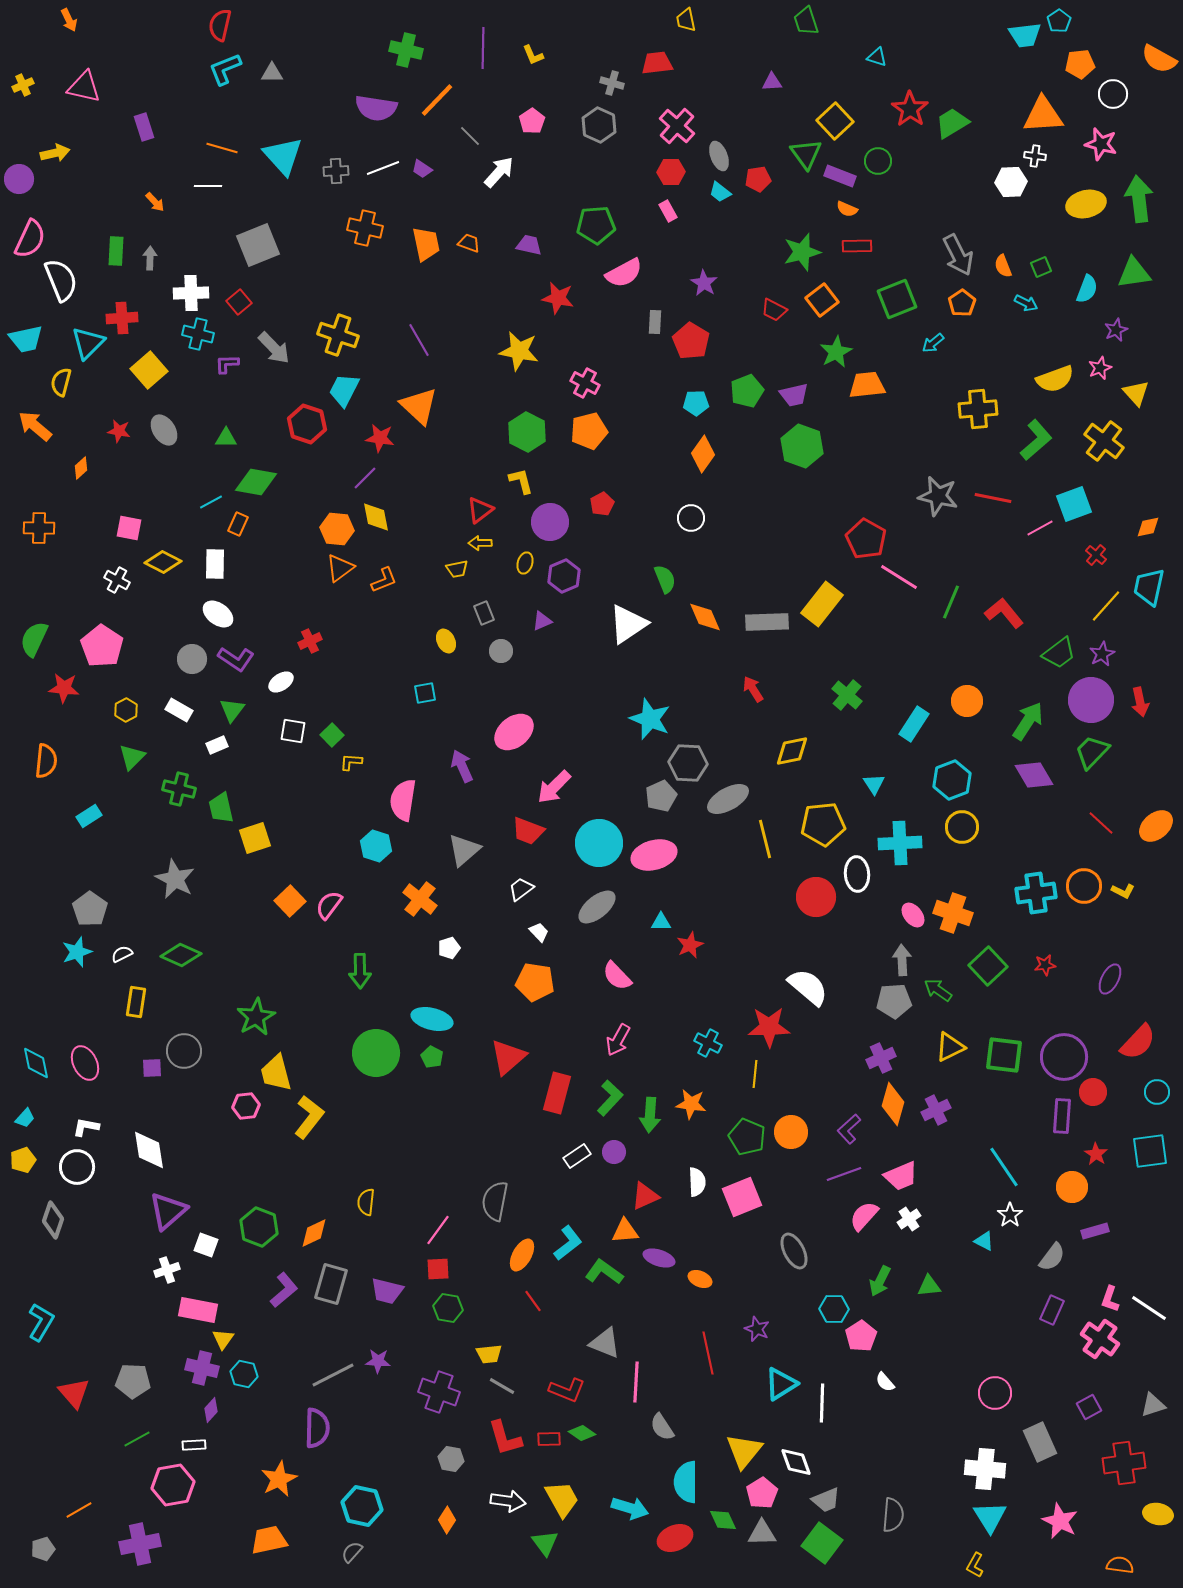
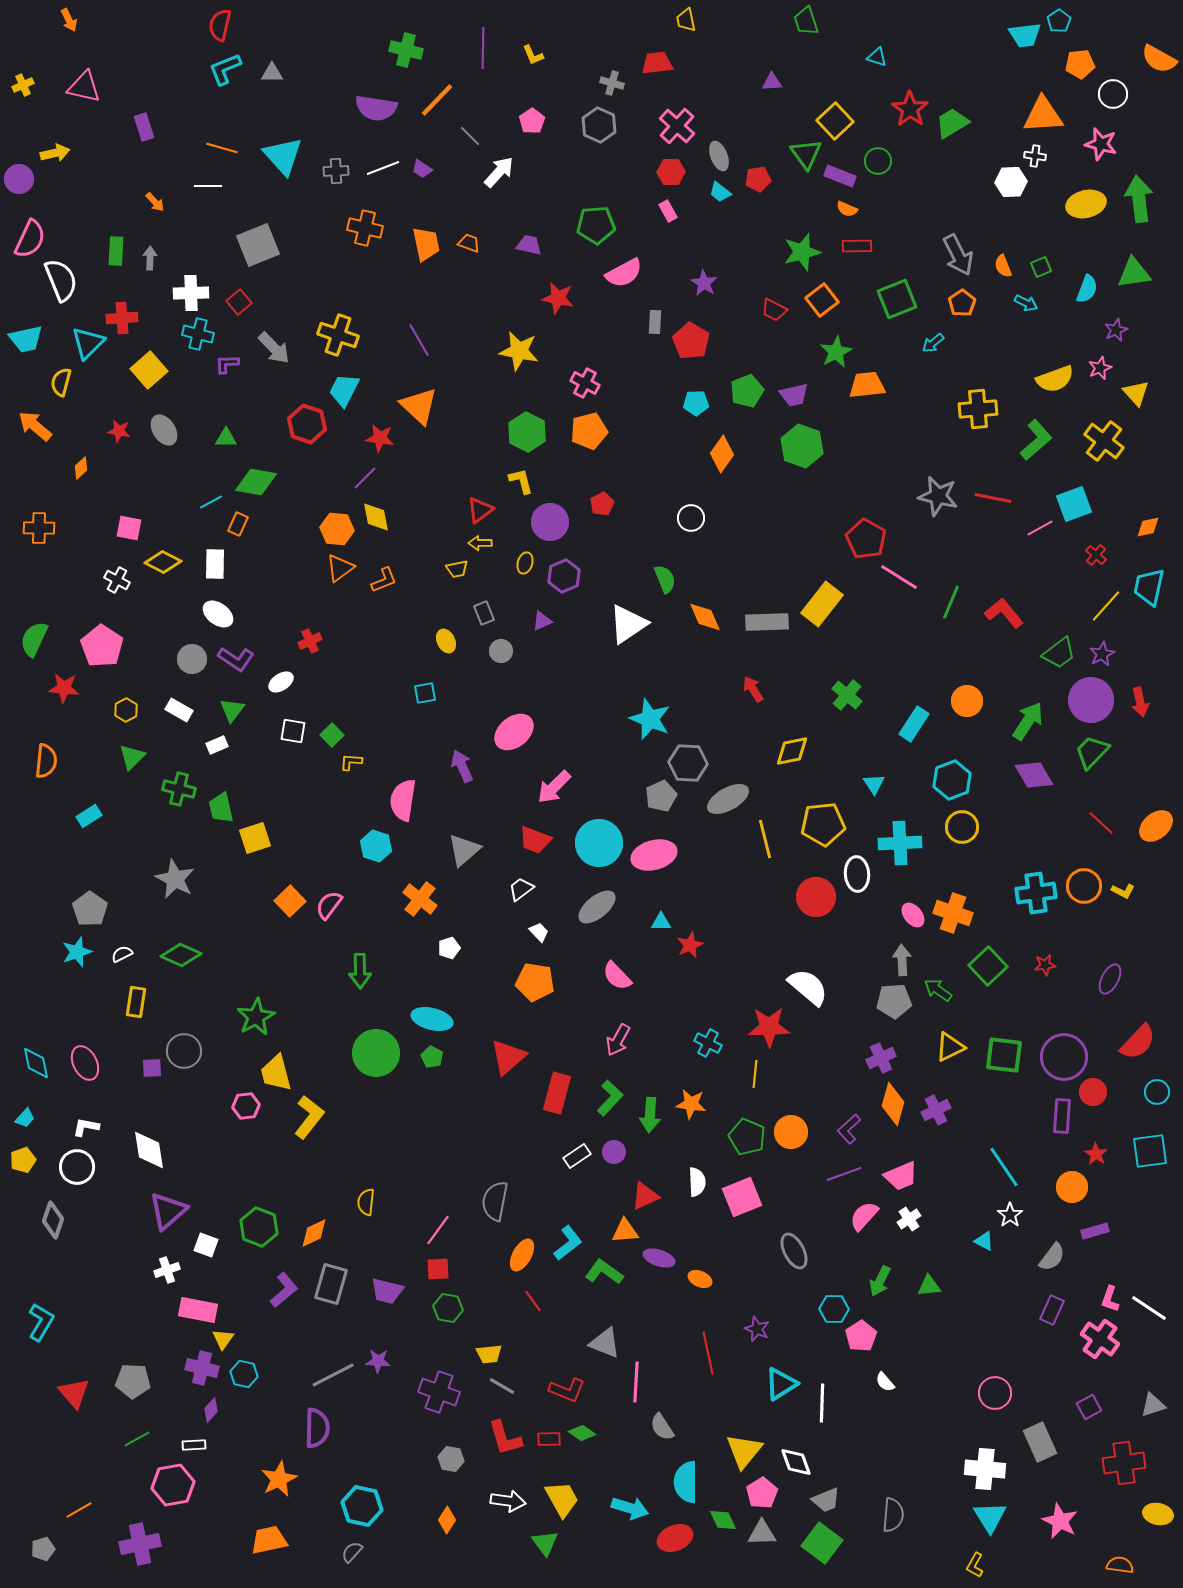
orange diamond at (703, 454): moved 19 px right
red trapezoid at (528, 831): moved 7 px right, 9 px down
